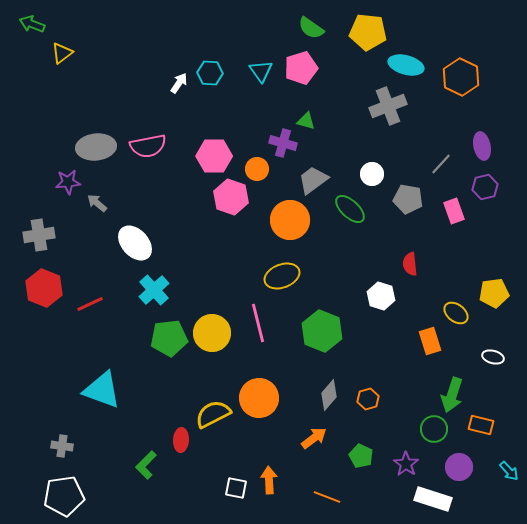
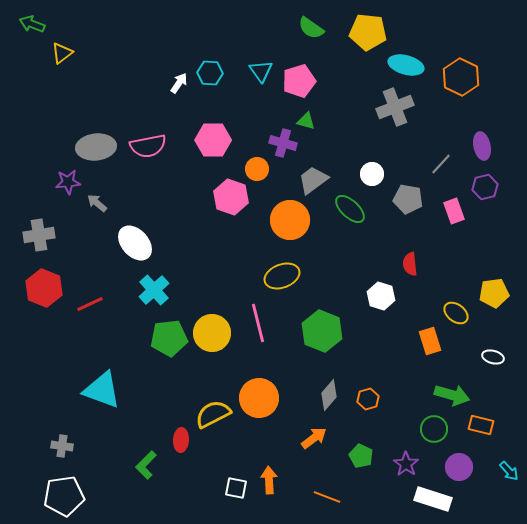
pink pentagon at (301, 68): moved 2 px left, 13 px down
gray cross at (388, 106): moved 7 px right, 1 px down
pink hexagon at (214, 156): moved 1 px left, 16 px up
green arrow at (452, 395): rotated 92 degrees counterclockwise
